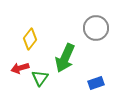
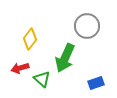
gray circle: moved 9 px left, 2 px up
green triangle: moved 2 px right, 1 px down; rotated 24 degrees counterclockwise
